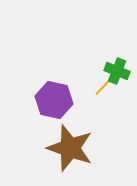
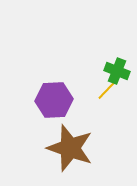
yellow line: moved 3 px right, 4 px down
purple hexagon: rotated 15 degrees counterclockwise
